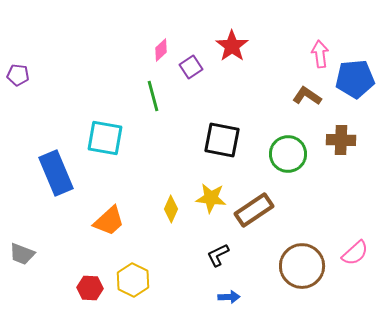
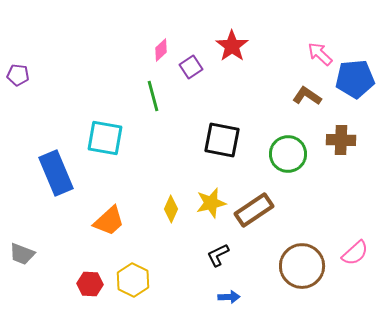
pink arrow: rotated 40 degrees counterclockwise
yellow star: moved 5 px down; rotated 20 degrees counterclockwise
red hexagon: moved 4 px up
